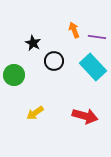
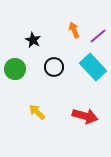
purple line: moved 1 px right, 1 px up; rotated 48 degrees counterclockwise
black star: moved 3 px up
black circle: moved 6 px down
green circle: moved 1 px right, 6 px up
yellow arrow: moved 2 px right, 1 px up; rotated 78 degrees clockwise
